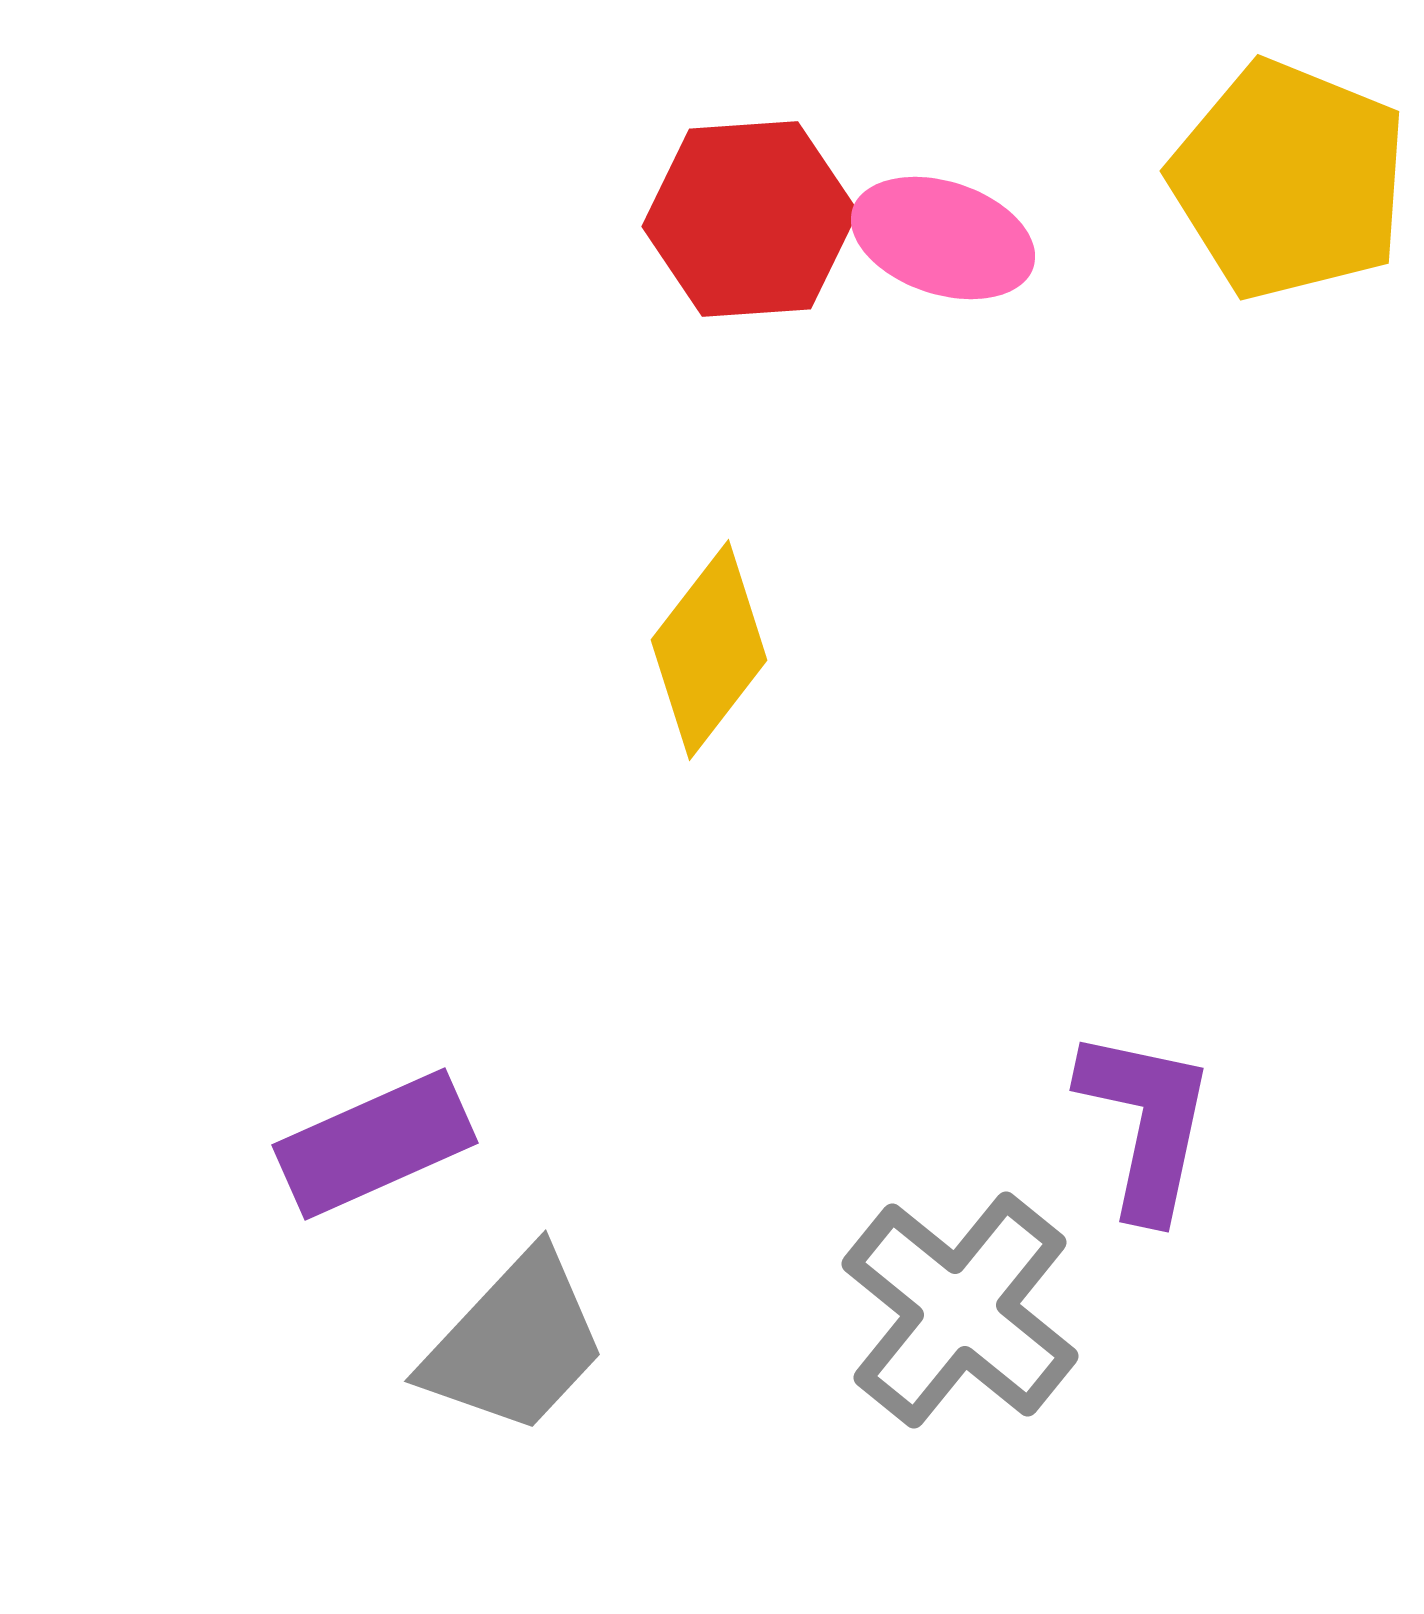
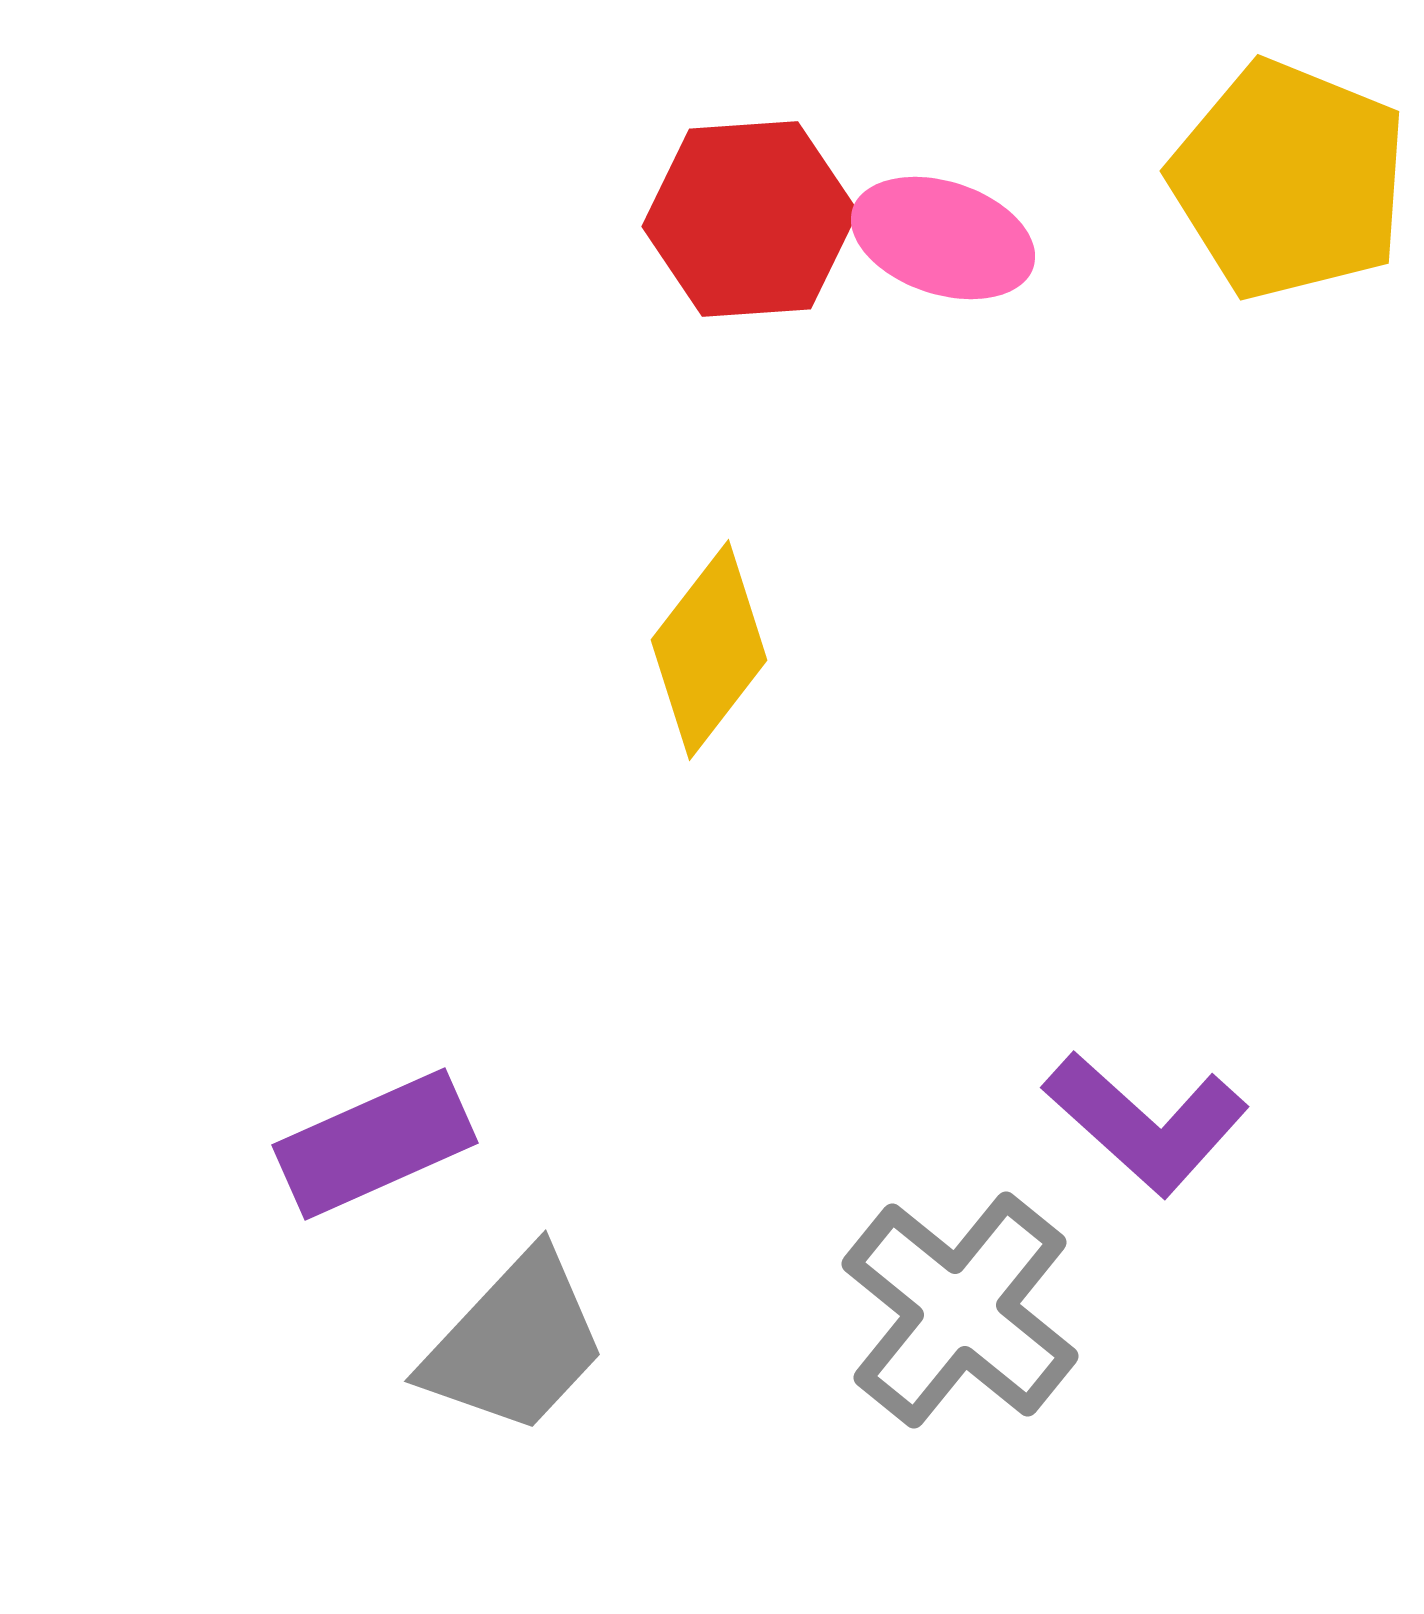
purple L-shape: rotated 120 degrees clockwise
